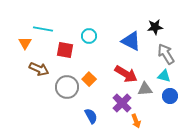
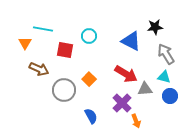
cyan triangle: moved 1 px down
gray circle: moved 3 px left, 3 px down
